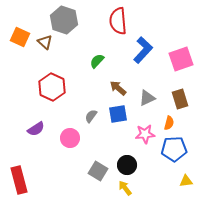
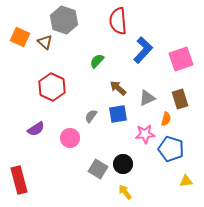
orange semicircle: moved 3 px left, 4 px up
blue pentagon: moved 3 px left; rotated 20 degrees clockwise
black circle: moved 4 px left, 1 px up
gray square: moved 2 px up
yellow arrow: moved 4 px down
